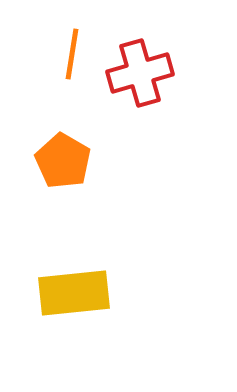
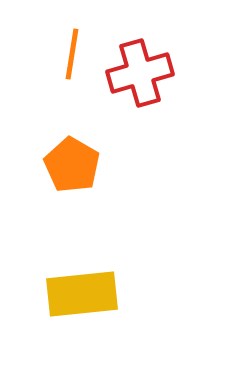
orange pentagon: moved 9 px right, 4 px down
yellow rectangle: moved 8 px right, 1 px down
